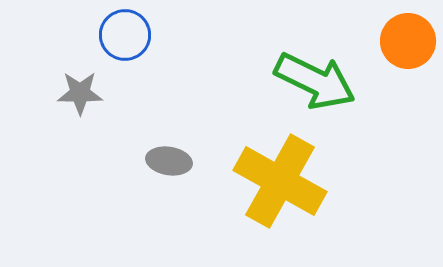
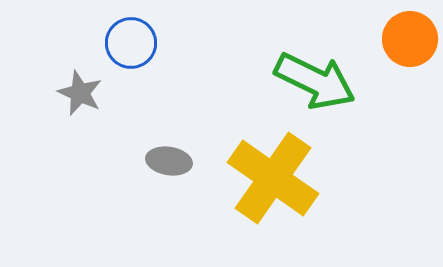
blue circle: moved 6 px right, 8 px down
orange circle: moved 2 px right, 2 px up
gray star: rotated 24 degrees clockwise
yellow cross: moved 7 px left, 3 px up; rotated 6 degrees clockwise
